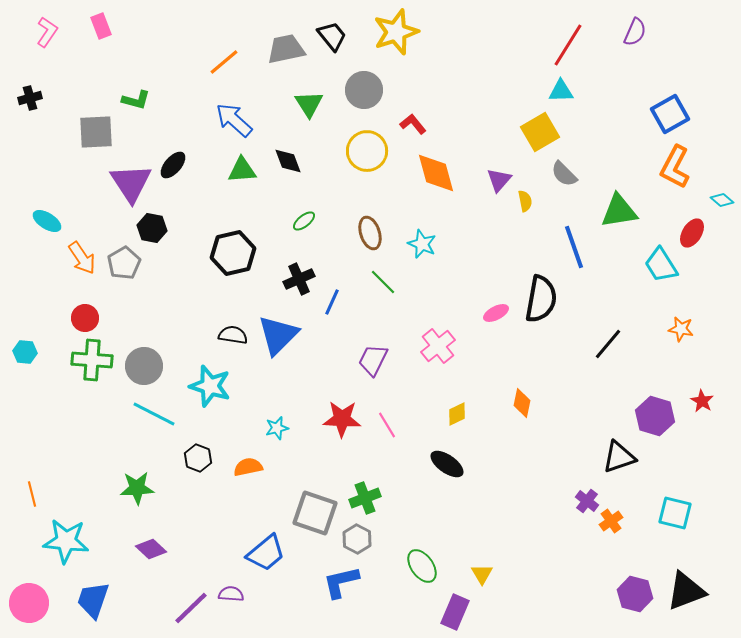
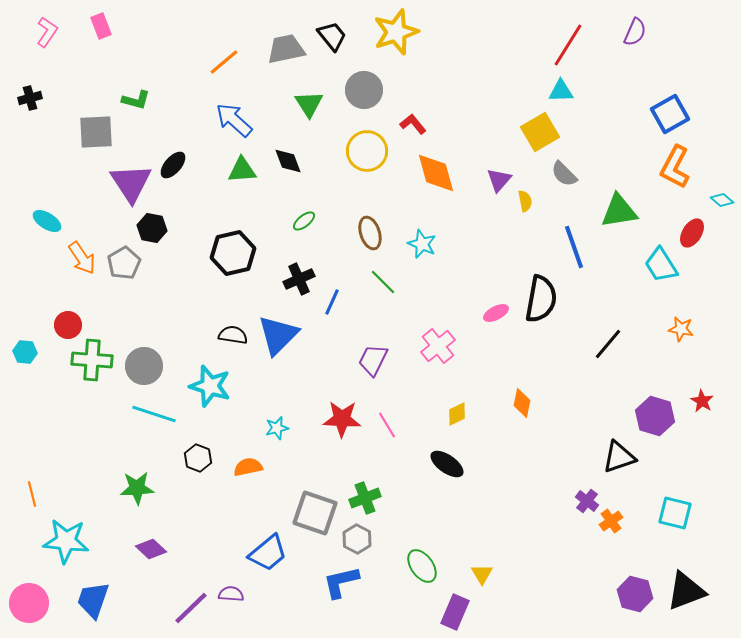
red circle at (85, 318): moved 17 px left, 7 px down
cyan line at (154, 414): rotated 9 degrees counterclockwise
blue trapezoid at (266, 553): moved 2 px right
